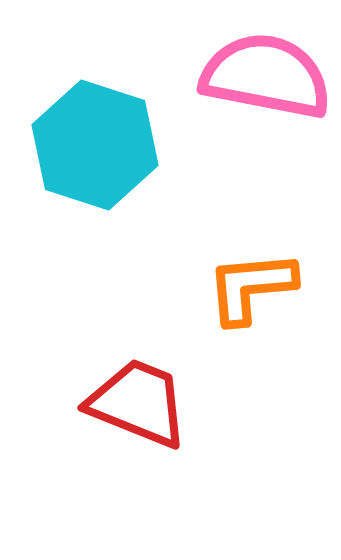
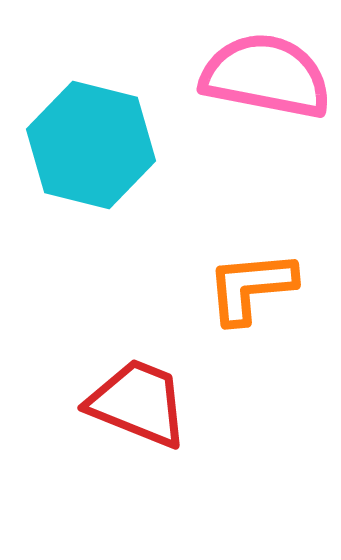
cyan hexagon: moved 4 px left; rotated 4 degrees counterclockwise
